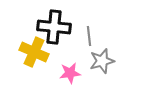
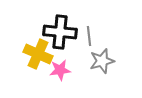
black cross: moved 6 px right, 5 px down
yellow cross: moved 4 px right, 2 px down
pink star: moved 10 px left, 3 px up
